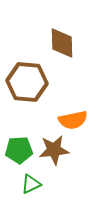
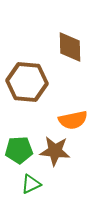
brown diamond: moved 8 px right, 4 px down
brown star: moved 1 px right, 1 px down; rotated 12 degrees clockwise
